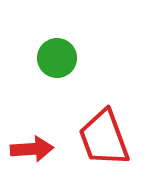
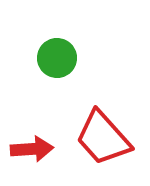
red trapezoid: moved 1 px left; rotated 22 degrees counterclockwise
